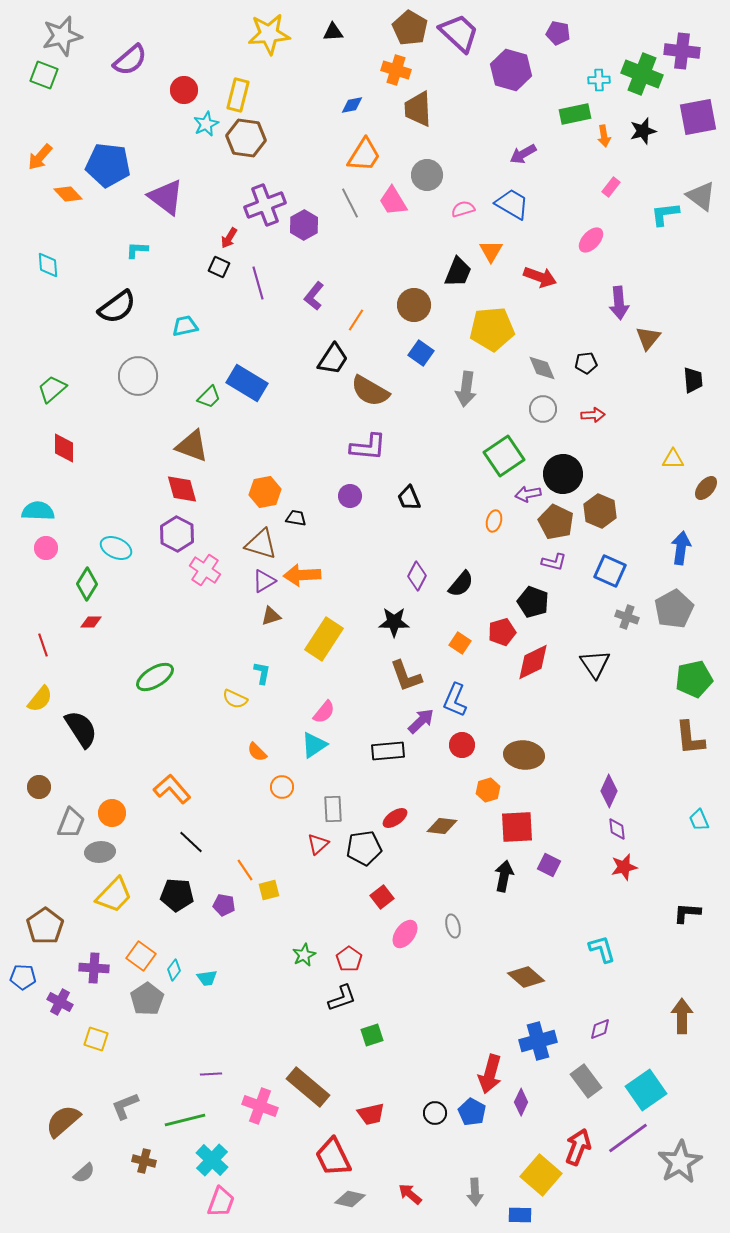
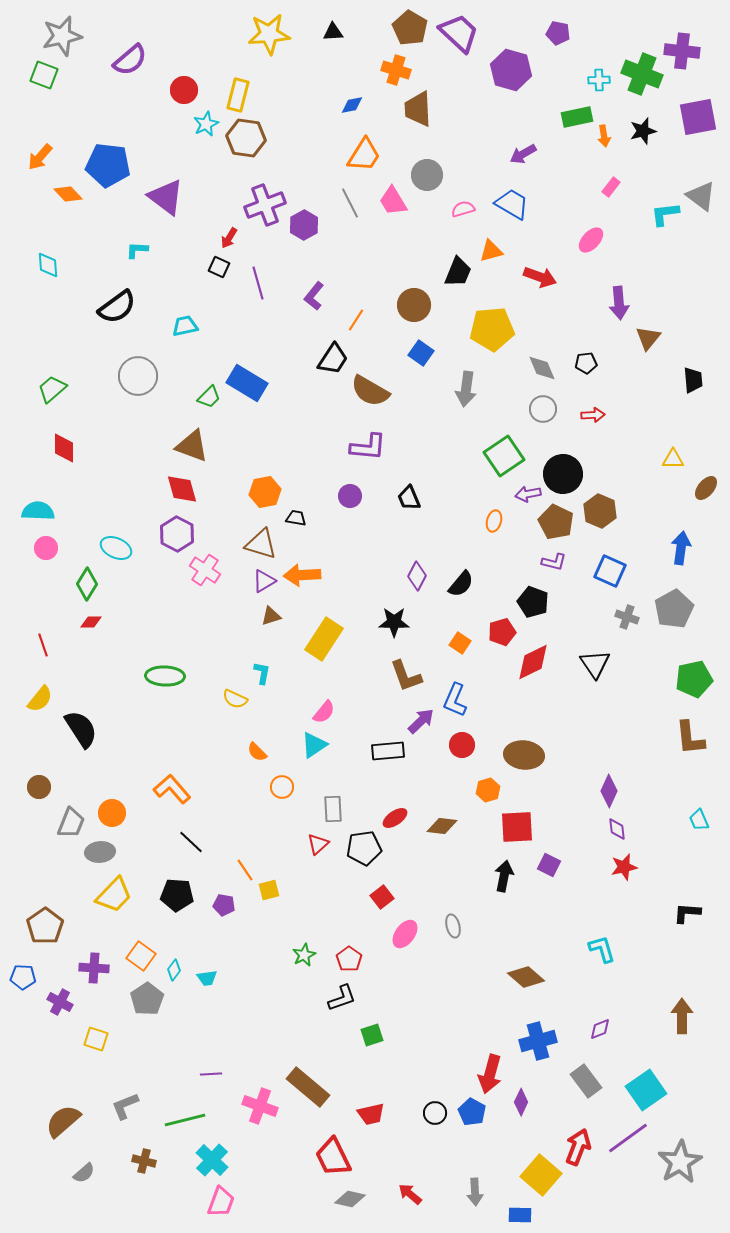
green rectangle at (575, 114): moved 2 px right, 3 px down
orange triangle at (491, 251): rotated 45 degrees clockwise
green ellipse at (155, 677): moved 10 px right, 1 px up; rotated 33 degrees clockwise
